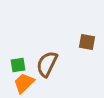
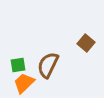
brown square: moved 1 px left, 1 px down; rotated 30 degrees clockwise
brown semicircle: moved 1 px right, 1 px down
